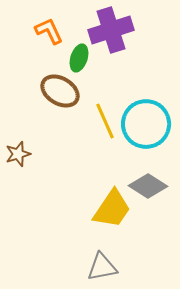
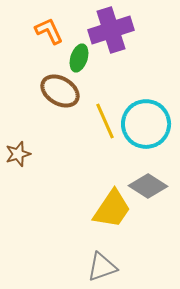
gray triangle: rotated 8 degrees counterclockwise
